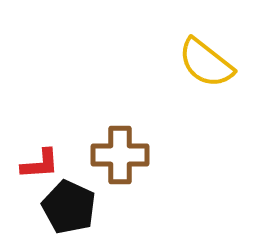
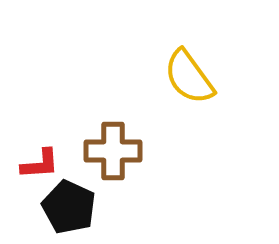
yellow semicircle: moved 17 px left, 14 px down; rotated 16 degrees clockwise
brown cross: moved 7 px left, 4 px up
